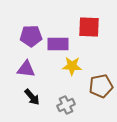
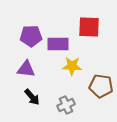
brown pentagon: rotated 20 degrees clockwise
